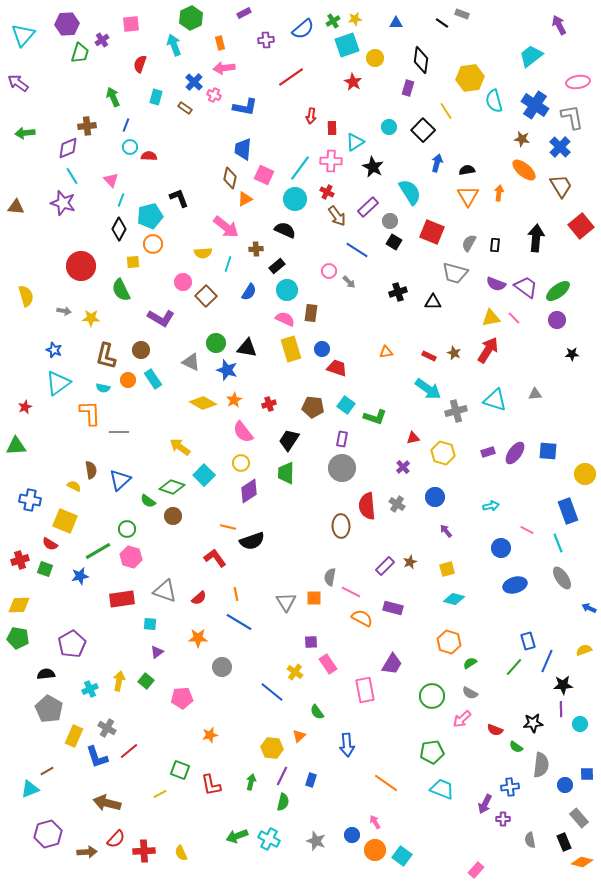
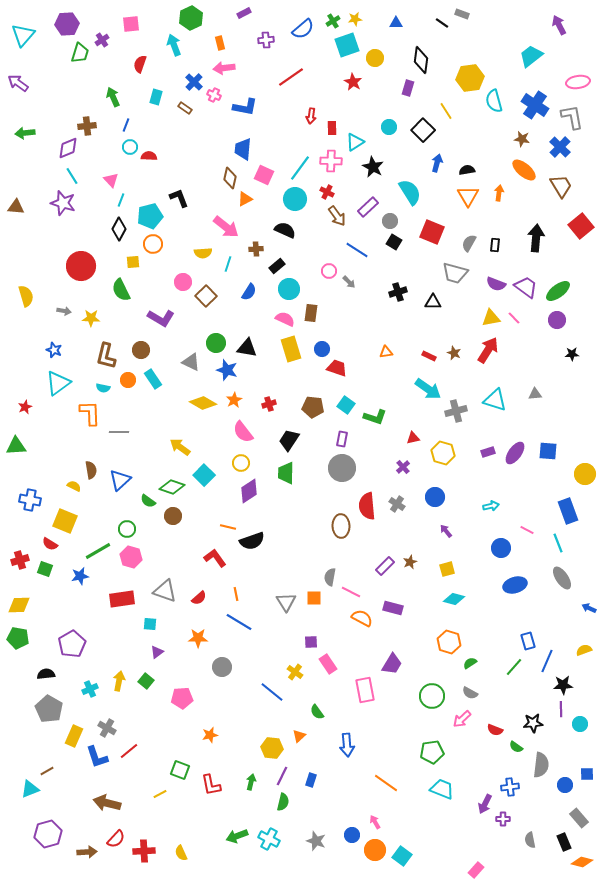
cyan circle at (287, 290): moved 2 px right, 1 px up
